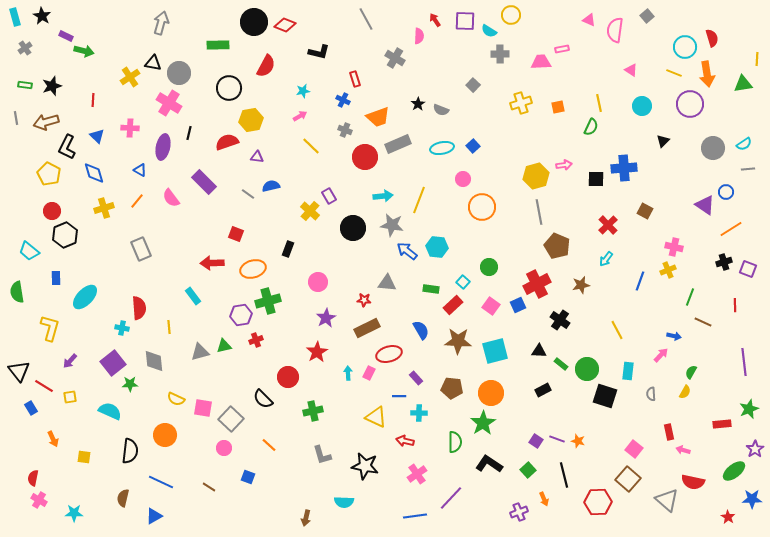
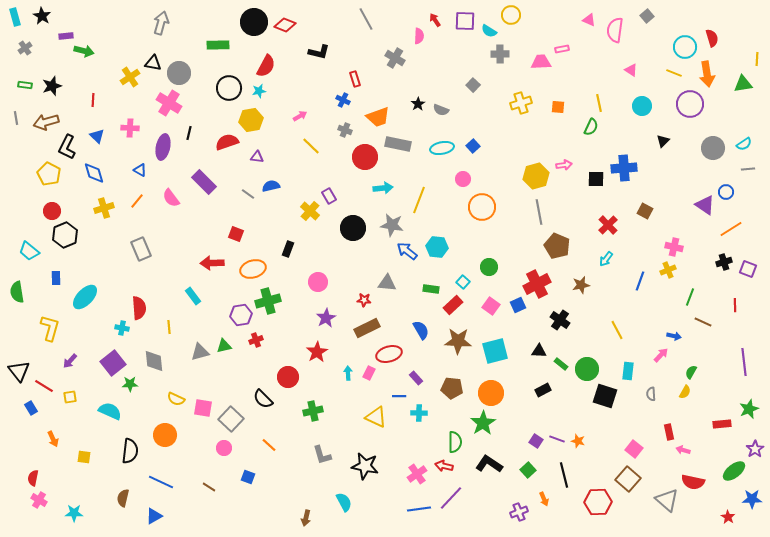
purple rectangle at (66, 36): rotated 32 degrees counterclockwise
cyan star at (303, 91): moved 44 px left
orange square at (558, 107): rotated 16 degrees clockwise
gray rectangle at (398, 144): rotated 35 degrees clockwise
cyan arrow at (383, 196): moved 8 px up
red arrow at (405, 441): moved 39 px right, 25 px down
cyan semicircle at (344, 502): rotated 120 degrees counterclockwise
blue line at (415, 516): moved 4 px right, 7 px up
